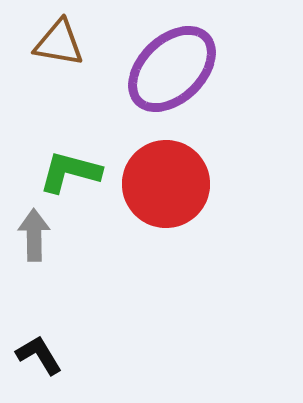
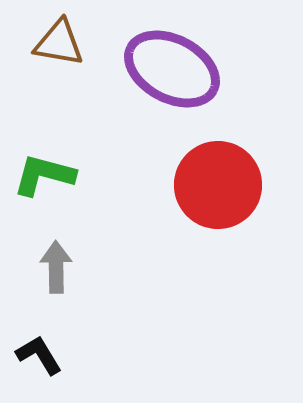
purple ellipse: rotated 72 degrees clockwise
green L-shape: moved 26 px left, 3 px down
red circle: moved 52 px right, 1 px down
gray arrow: moved 22 px right, 32 px down
